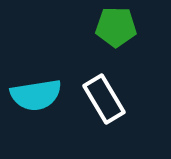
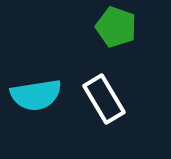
green pentagon: rotated 18 degrees clockwise
